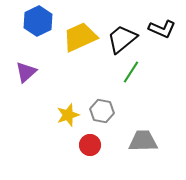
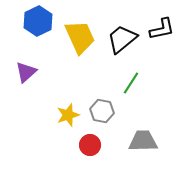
black L-shape: rotated 36 degrees counterclockwise
yellow trapezoid: rotated 90 degrees clockwise
green line: moved 11 px down
